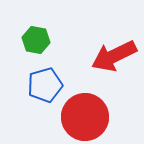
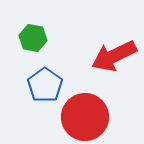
green hexagon: moved 3 px left, 2 px up
blue pentagon: rotated 20 degrees counterclockwise
